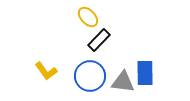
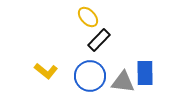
yellow L-shape: rotated 15 degrees counterclockwise
